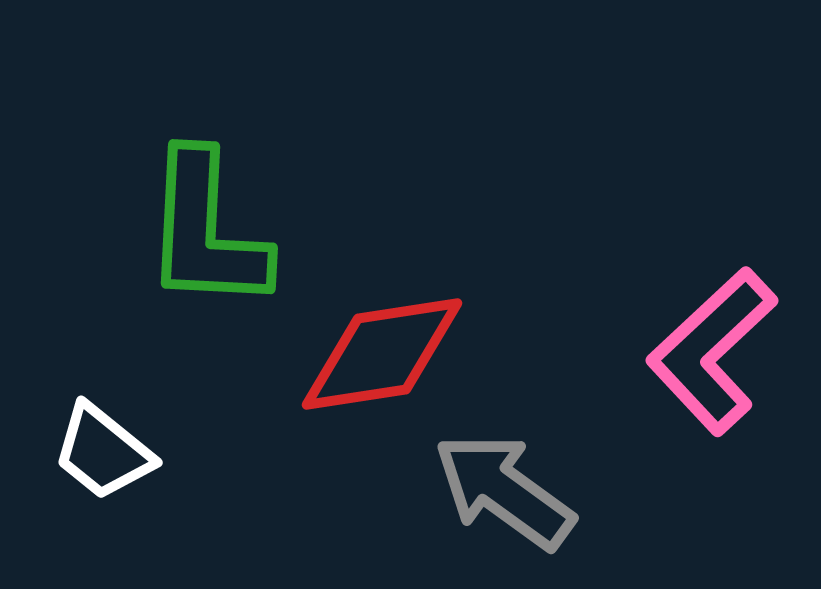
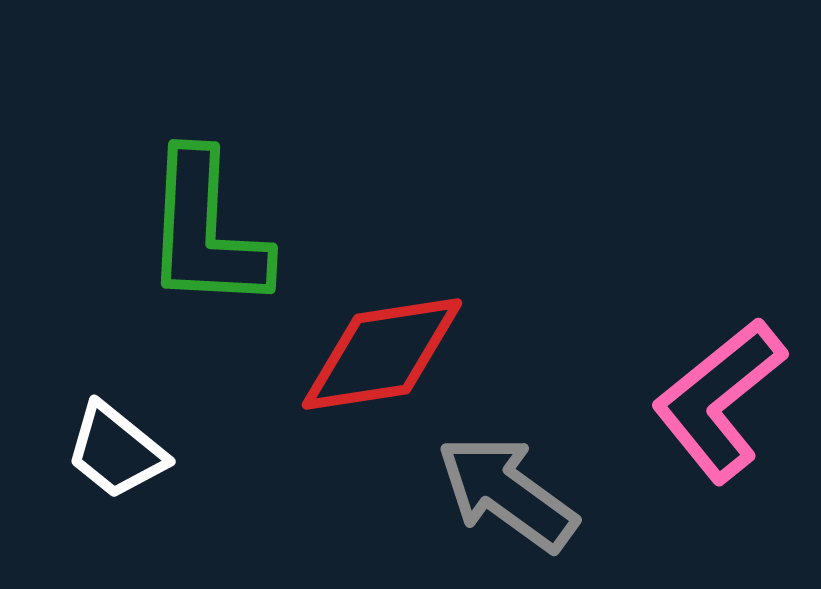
pink L-shape: moved 7 px right, 49 px down; rotated 4 degrees clockwise
white trapezoid: moved 13 px right, 1 px up
gray arrow: moved 3 px right, 2 px down
